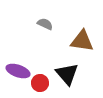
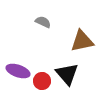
gray semicircle: moved 2 px left, 2 px up
brown triangle: rotated 20 degrees counterclockwise
red circle: moved 2 px right, 2 px up
